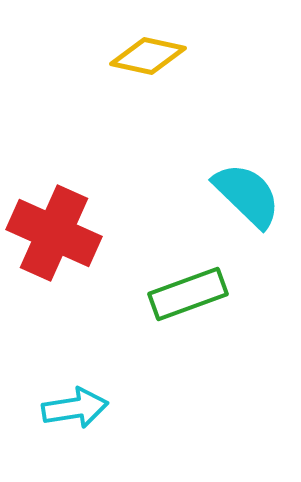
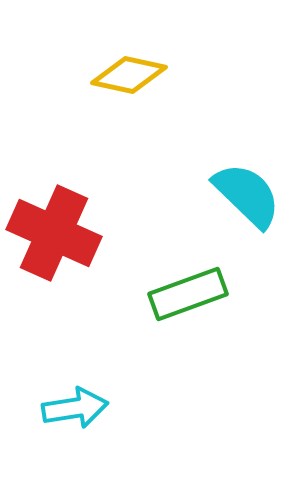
yellow diamond: moved 19 px left, 19 px down
